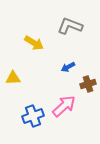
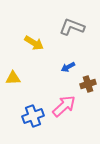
gray L-shape: moved 2 px right, 1 px down
